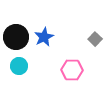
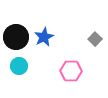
pink hexagon: moved 1 px left, 1 px down
